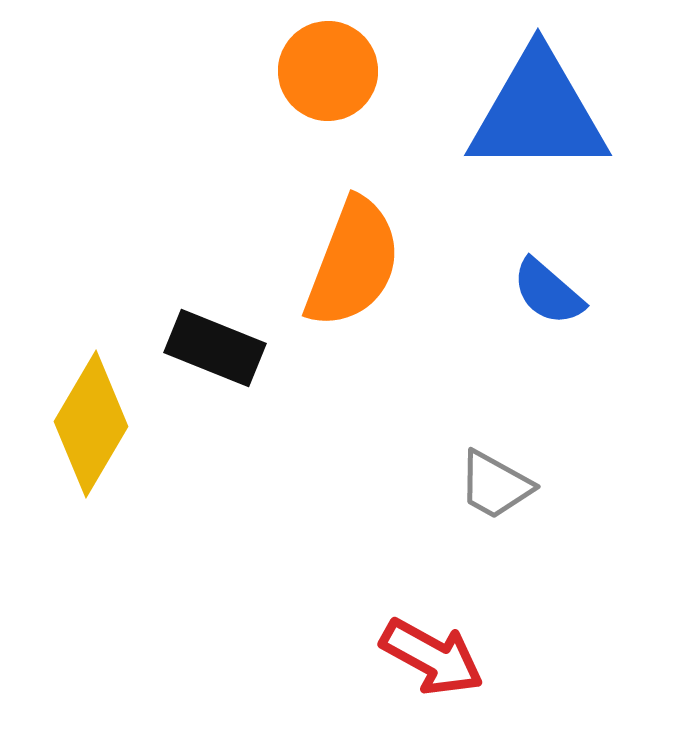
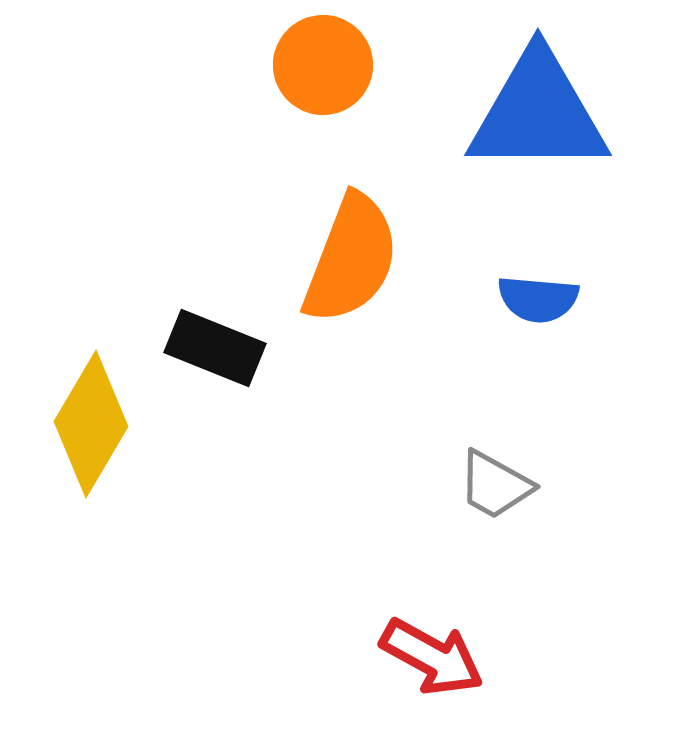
orange circle: moved 5 px left, 6 px up
orange semicircle: moved 2 px left, 4 px up
blue semicircle: moved 10 px left, 7 px down; rotated 36 degrees counterclockwise
